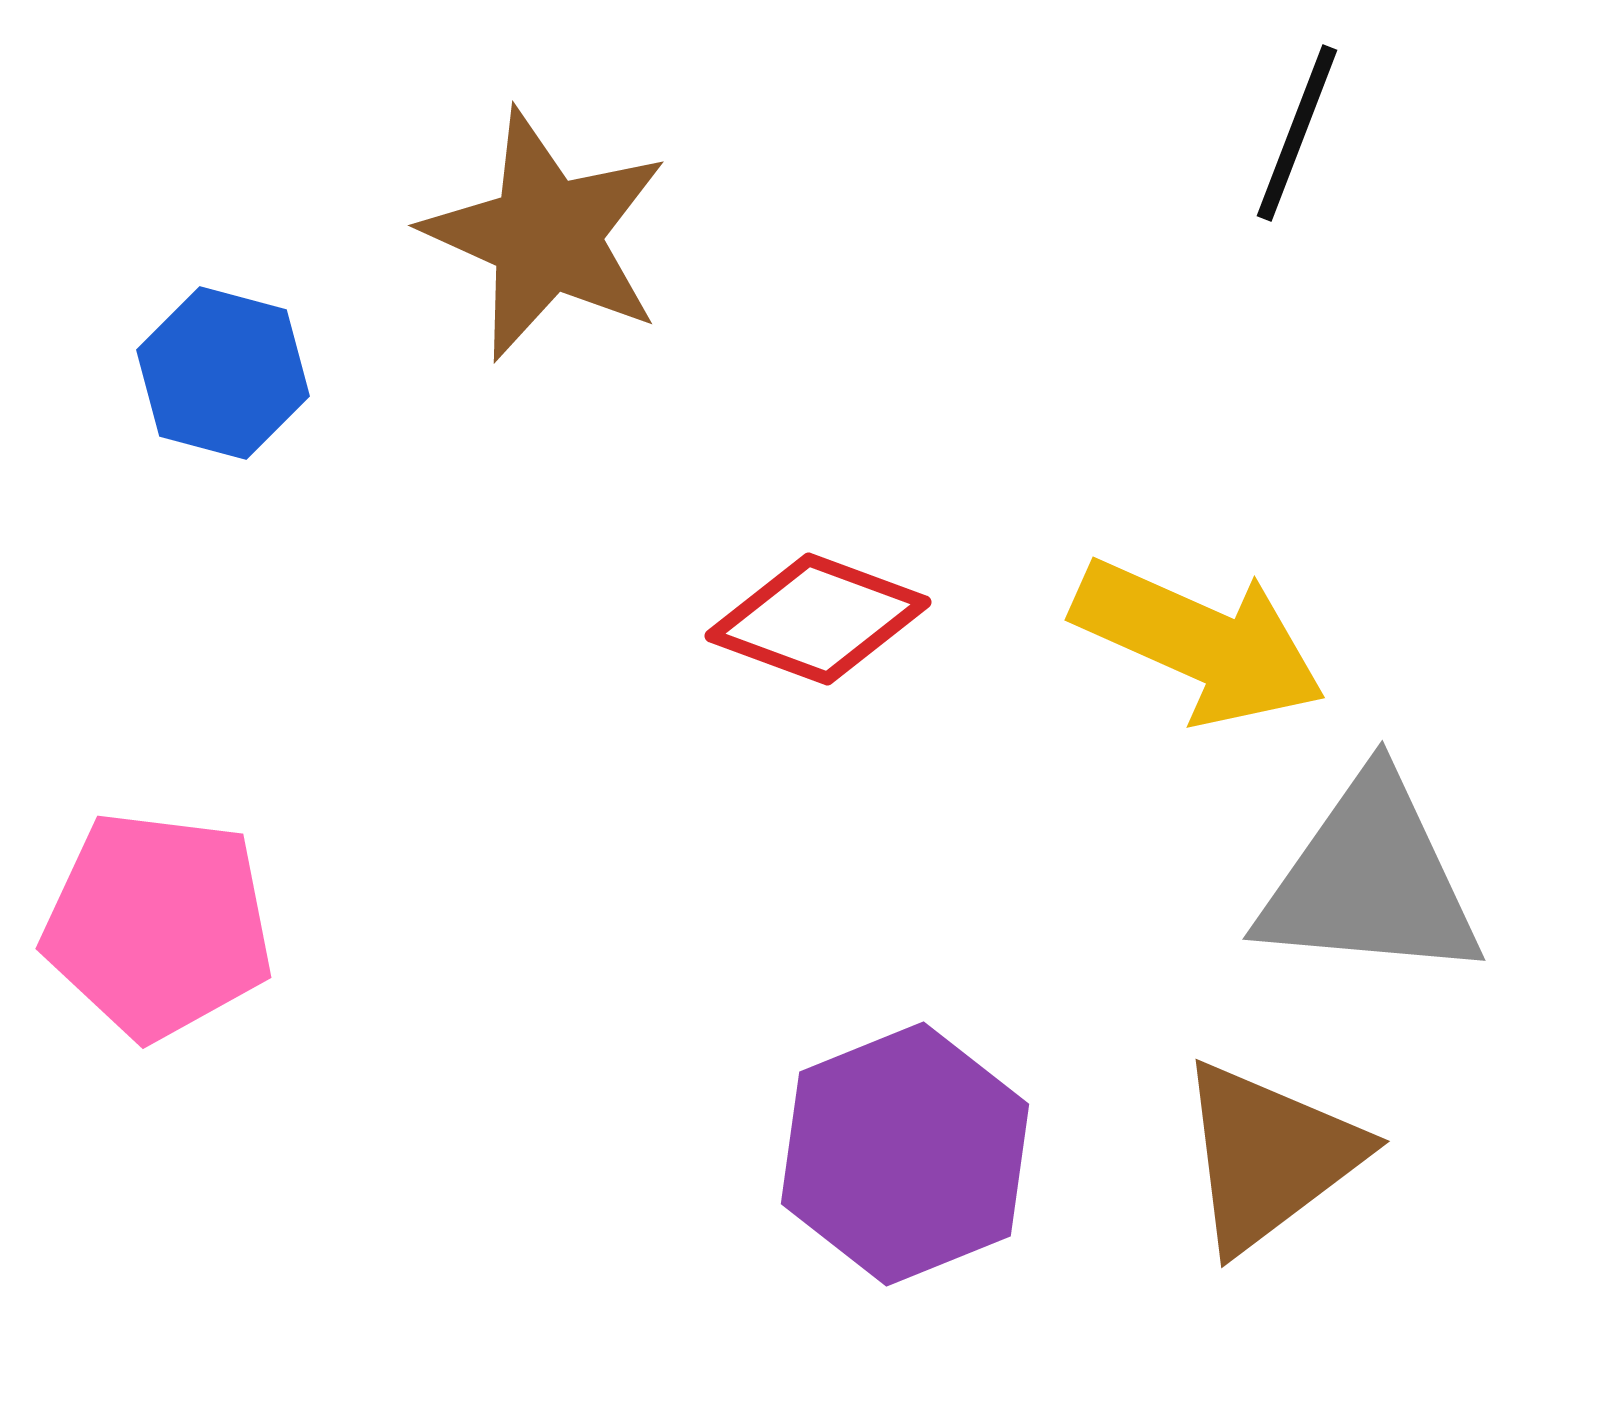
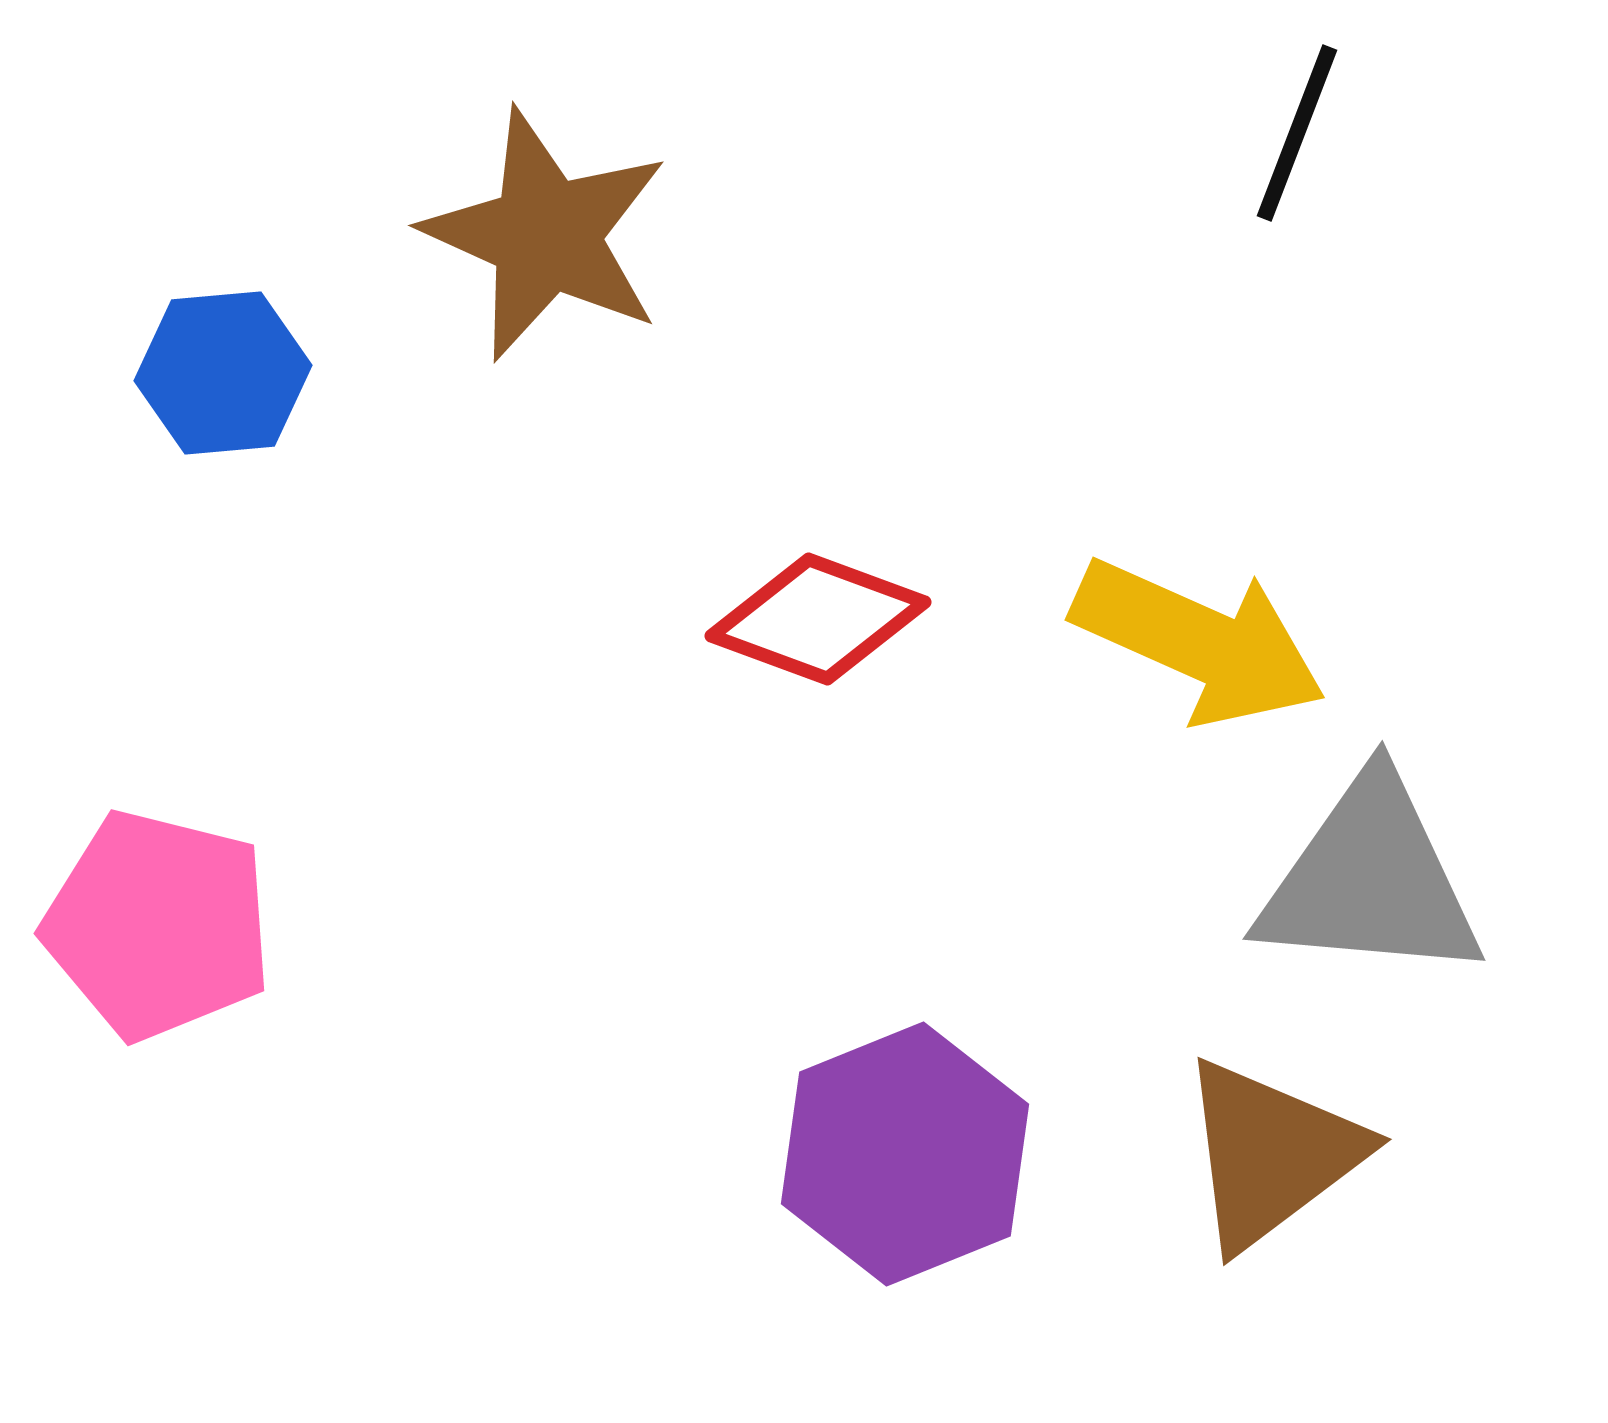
blue hexagon: rotated 20 degrees counterclockwise
pink pentagon: rotated 7 degrees clockwise
brown triangle: moved 2 px right, 2 px up
